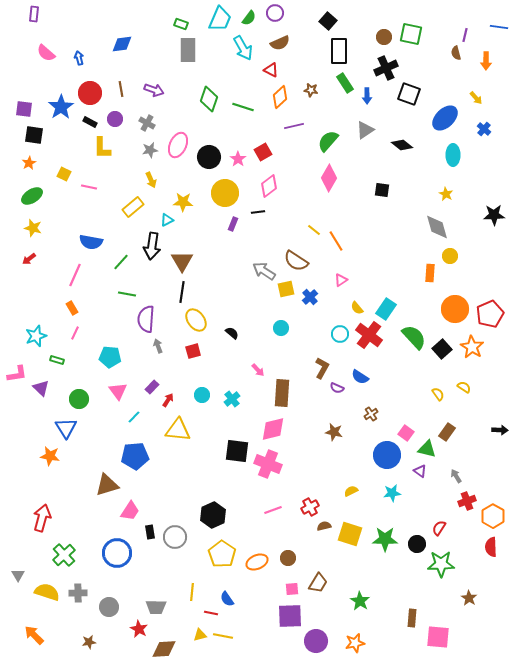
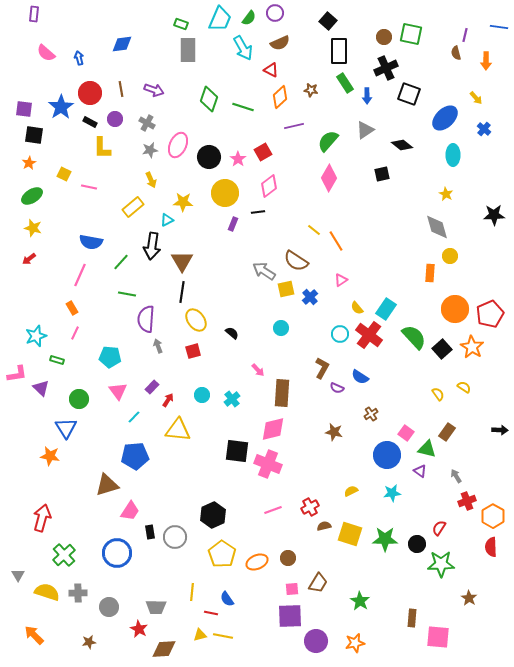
black square at (382, 190): moved 16 px up; rotated 21 degrees counterclockwise
pink line at (75, 275): moved 5 px right
